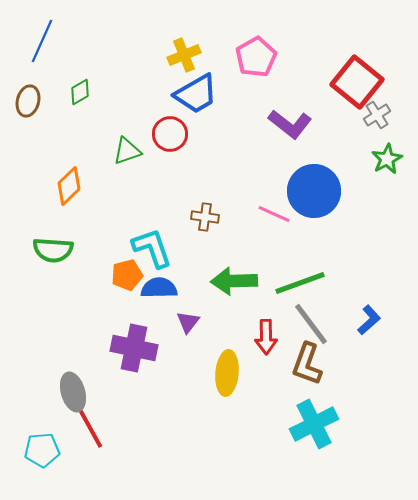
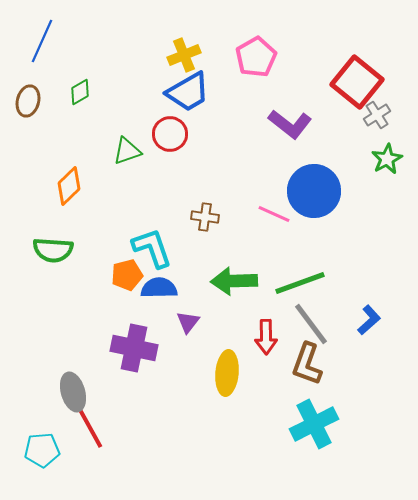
blue trapezoid: moved 8 px left, 2 px up
